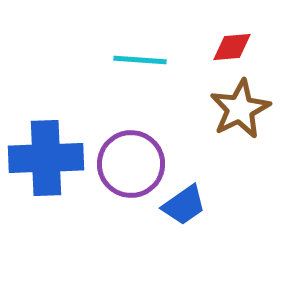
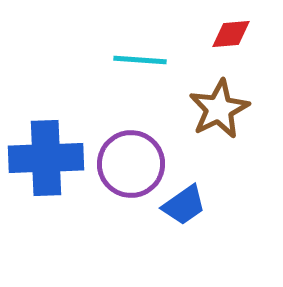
red diamond: moved 1 px left, 13 px up
brown star: moved 21 px left
